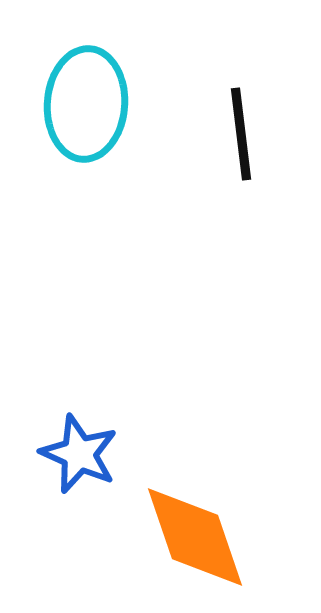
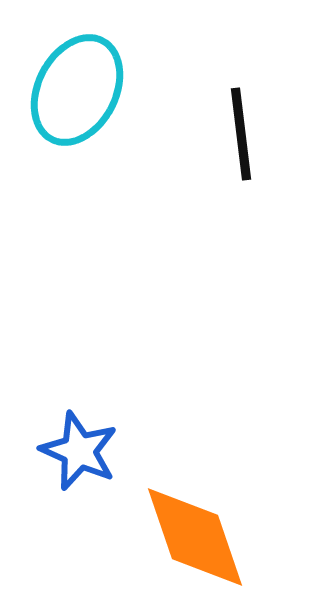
cyan ellipse: moved 9 px left, 14 px up; rotated 23 degrees clockwise
blue star: moved 3 px up
